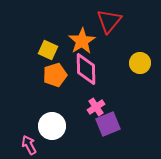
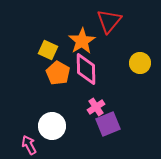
orange pentagon: moved 3 px right, 2 px up; rotated 25 degrees counterclockwise
